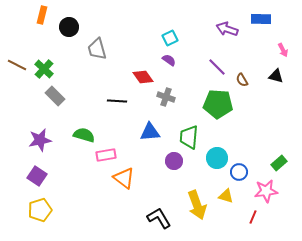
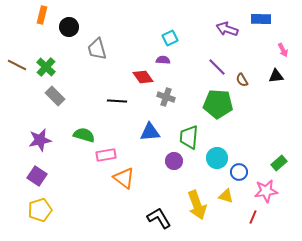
purple semicircle: moved 6 px left; rotated 32 degrees counterclockwise
green cross: moved 2 px right, 2 px up
black triangle: rotated 21 degrees counterclockwise
